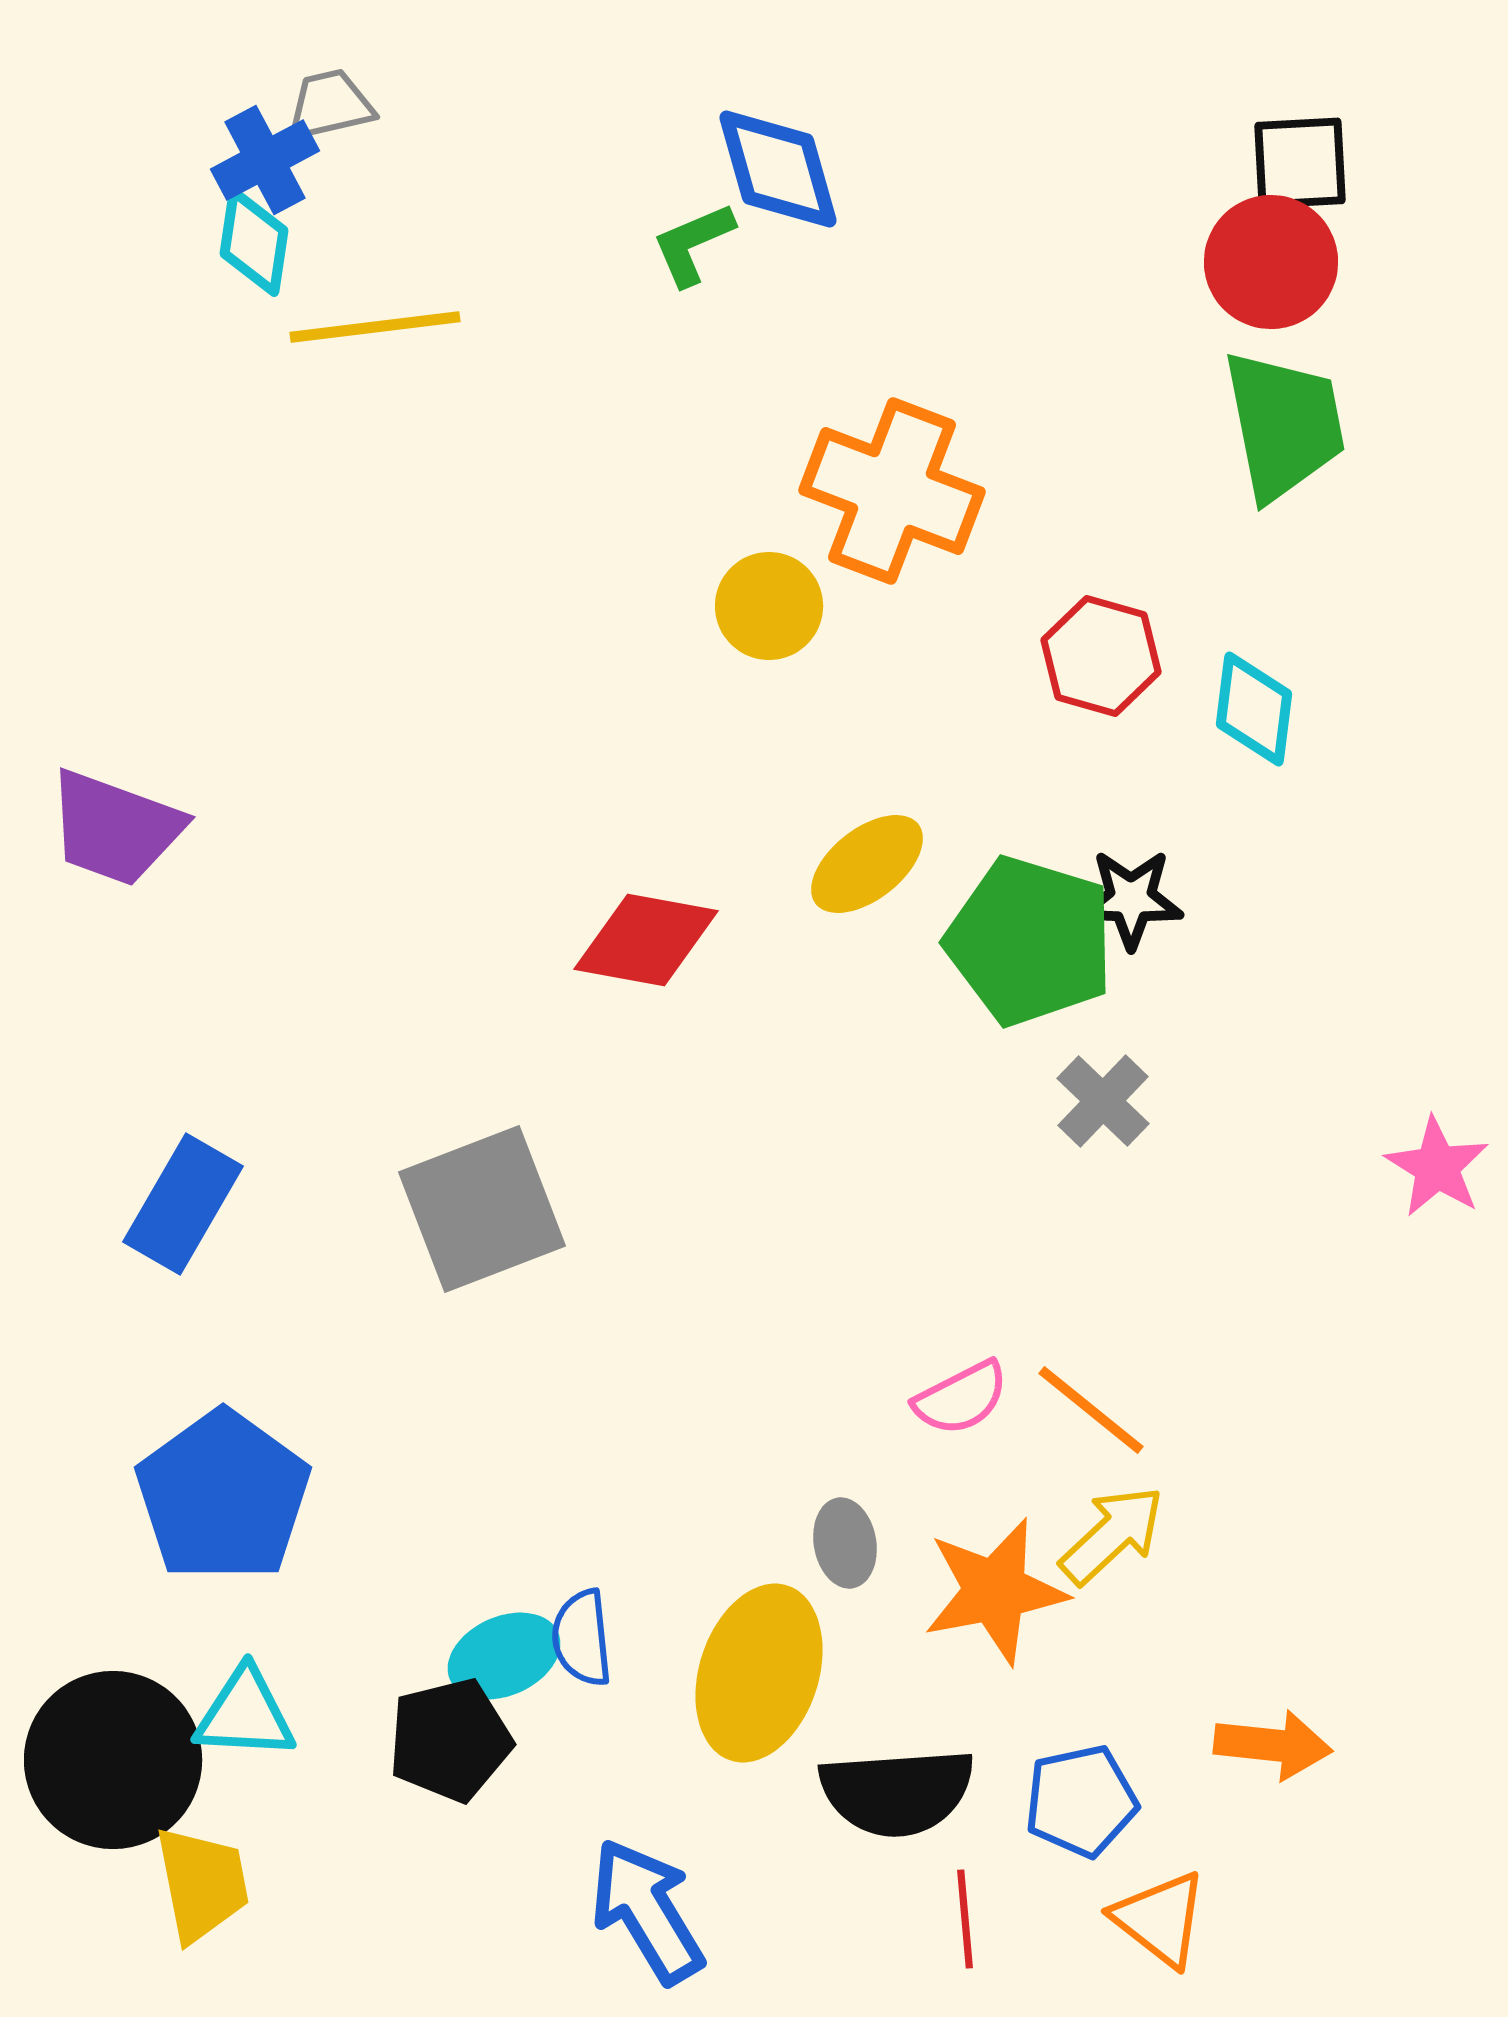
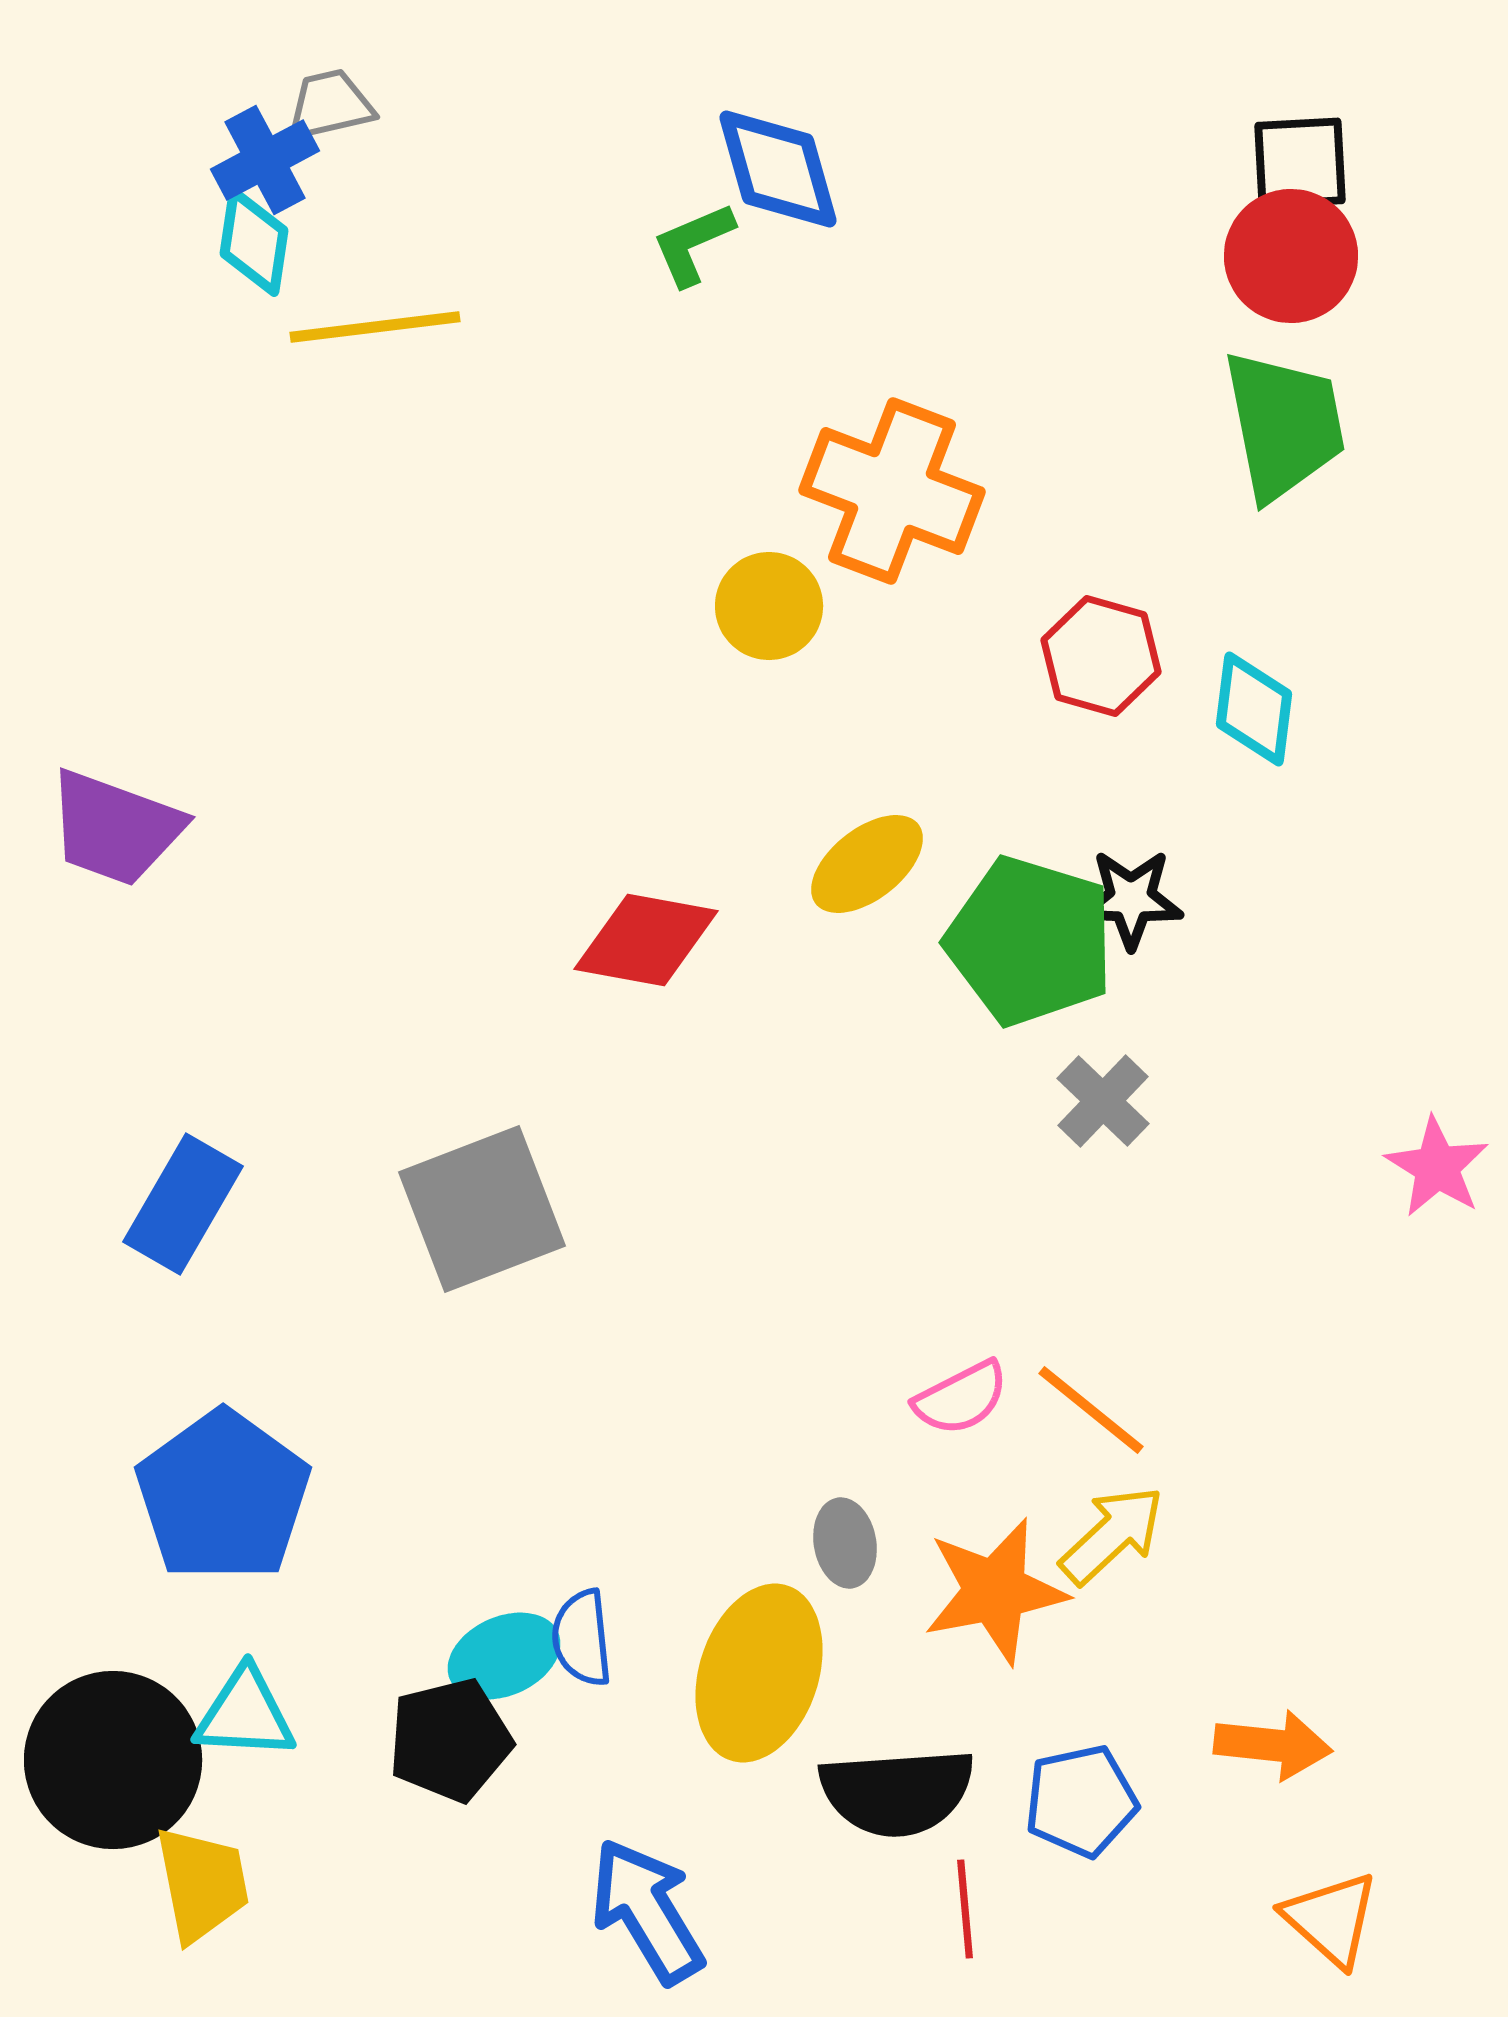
red circle at (1271, 262): moved 20 px right, 6 px up
red line at (965, 1919): moved 10 px up
orange triangle at (1160, 1919): moved 171 px right; rotated 4 degrees clockwise
